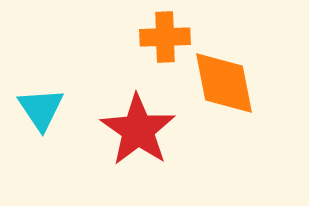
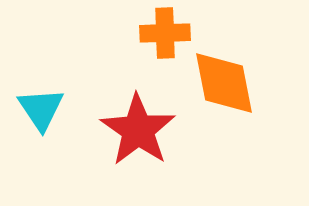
orange cross: moved 4 px up
